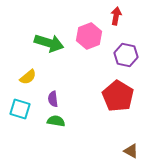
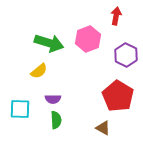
pink hexagon: moved 1 px left, 3 px down
purple hexagon: rotated 15 degrees clockwise
yellow semicircle: moved 11 px right, 6 px up
purple semicircle: rotated 84 degrees counterclockwise
cyan square: rotated 15 degrees counterclockwise
green semicircle: moved 1 px up; rotated 78 degrees clockwise
brown triangle: moved 28 px left, 23 px up
